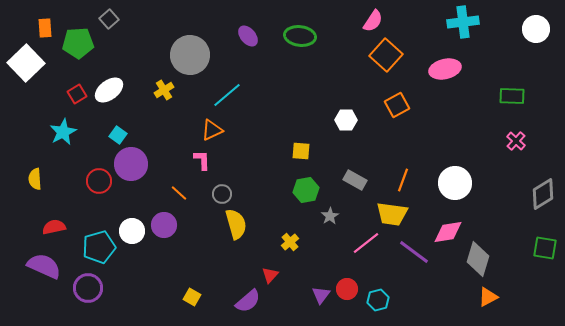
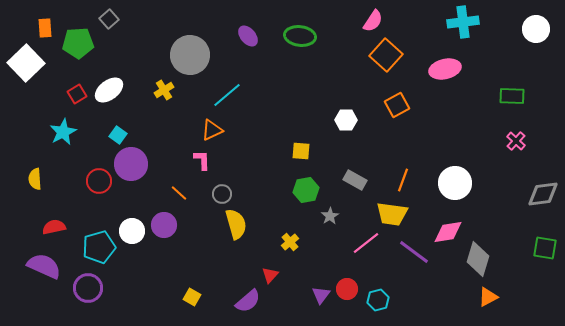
gray diamond at (543, 194): rotated 24 degrees clockwise
